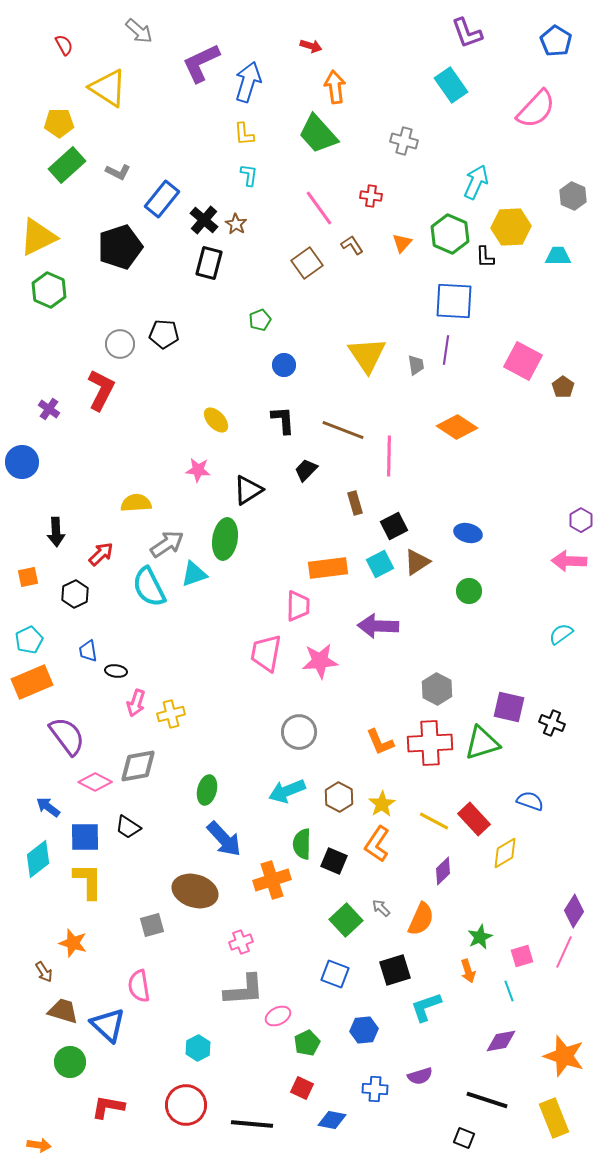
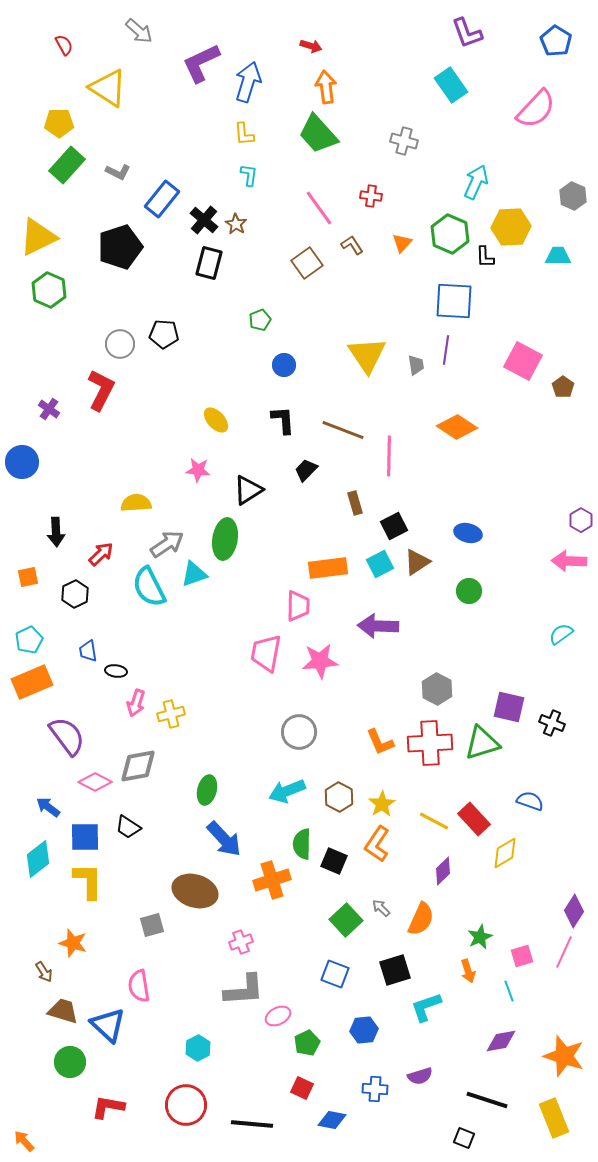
orange arrow at (335, 87): moved 9 px left
green rectangle at (67, 165): rotated 6 degrees counterclockwise
orange arrow at (39, 1145): moved 15 px left, 4 px up; rotated 140 degrees counterclockwise
